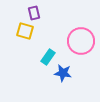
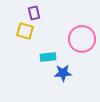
pink circle: moved 1 px right, 2 px up
cyan rectangle: rotated 49 degrees clockwise
blue star: rotated 12 degrees counterclockwise
